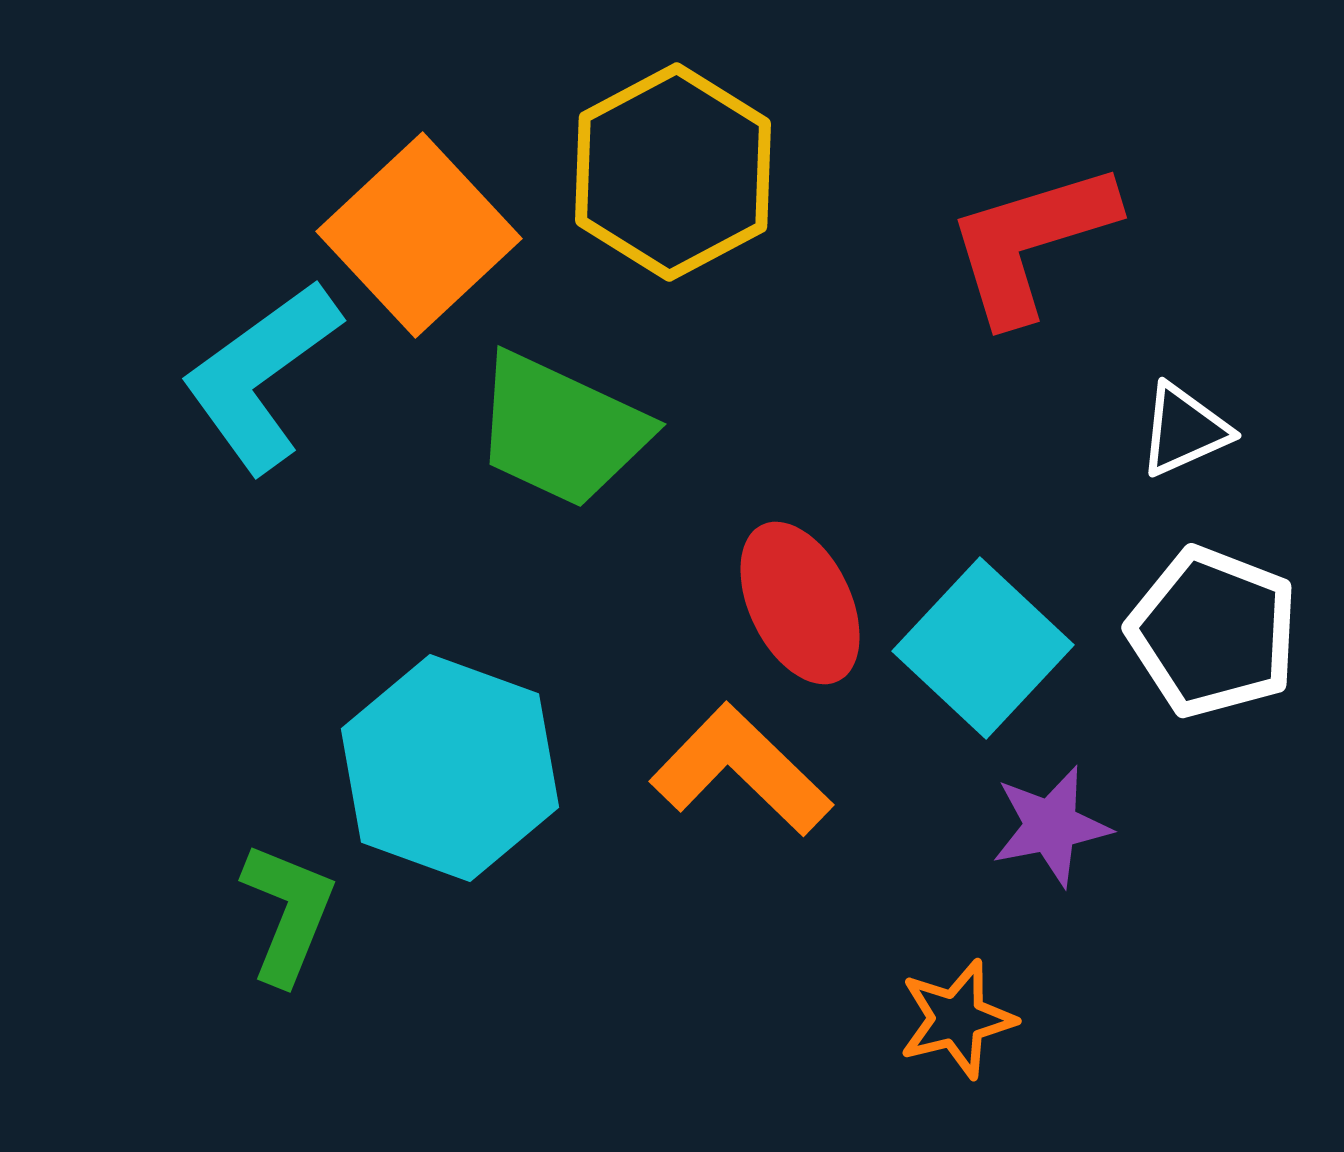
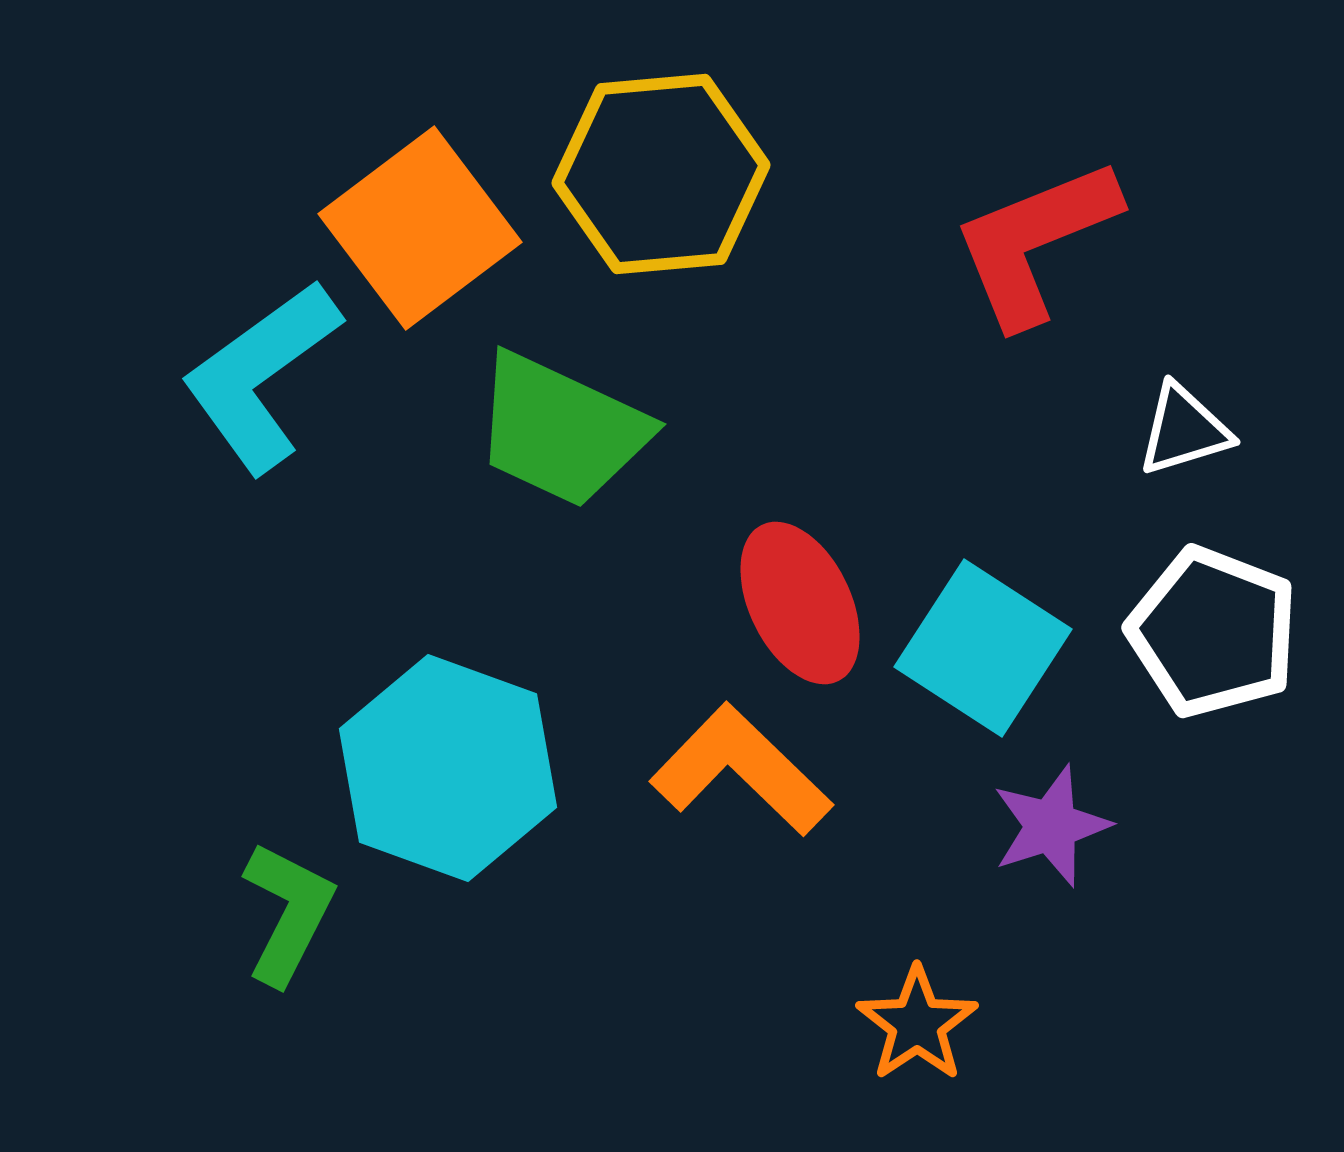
yellow hexagon: moved 12 px left, 2 px down; rotated 23 degrees clockwise
orange square: moved 1 px right, 7 px up; rotated 6 degrees clockwise
red L-shape: moved 4 px right; rotated 5 degrees counterclockwise
white triangle: rotated 7 degrees clockwise
cyan square: rotated 10 degrees counterclockwise
cyan hexagon: moved 2 px left
purple star: rotated 7 degrees counterclockwise
green L-shape: rotated 5 degrees clockwise
orange star: moved 40 px left, 5 px down; rotated 20 degrees counterclockwise
